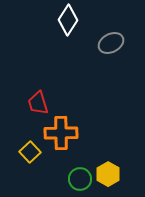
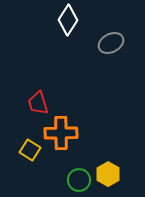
yellow square: moved 2 px up; rotated 15 degrees counterclockwise
green circle: moved 1 px left, 1 px down
